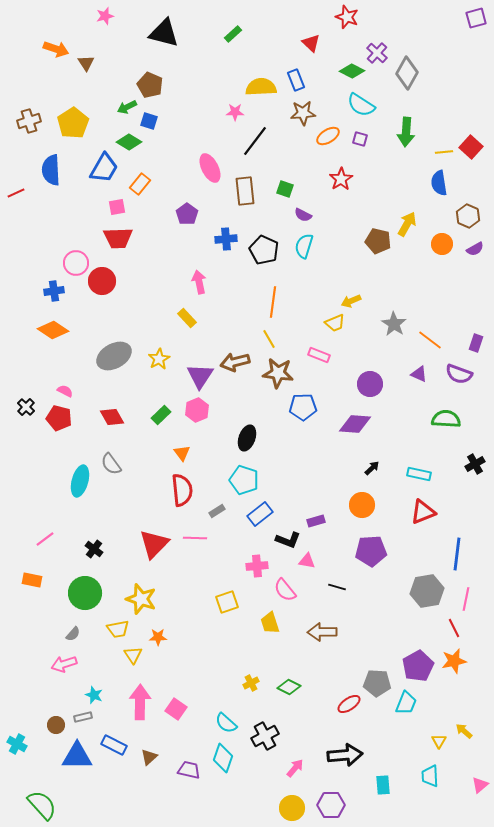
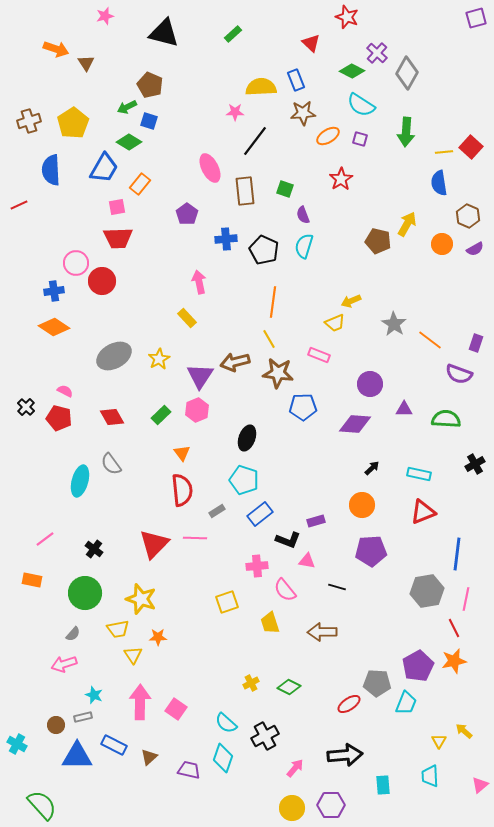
red line at (16, 193): moved 3 px right, 12 px down
purple semicircle at (303, 215): rotated 42 degrees clockwise
orange diamond at (53, 330): moved 1 px right, 3 px up
purple triangle at (419, 374): moved 15 px left, 35 px down; rotated 24 degrees counterclockwise
